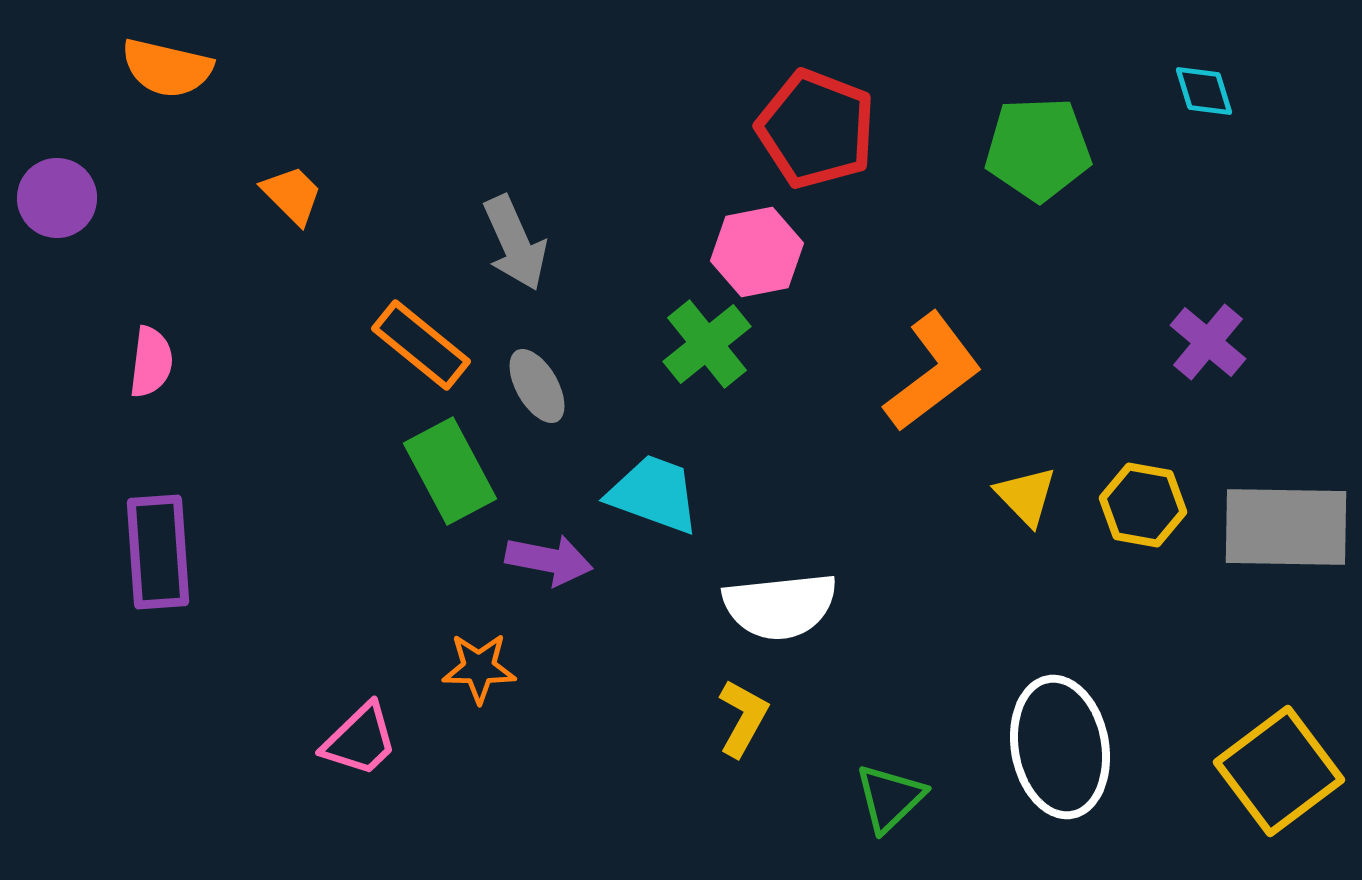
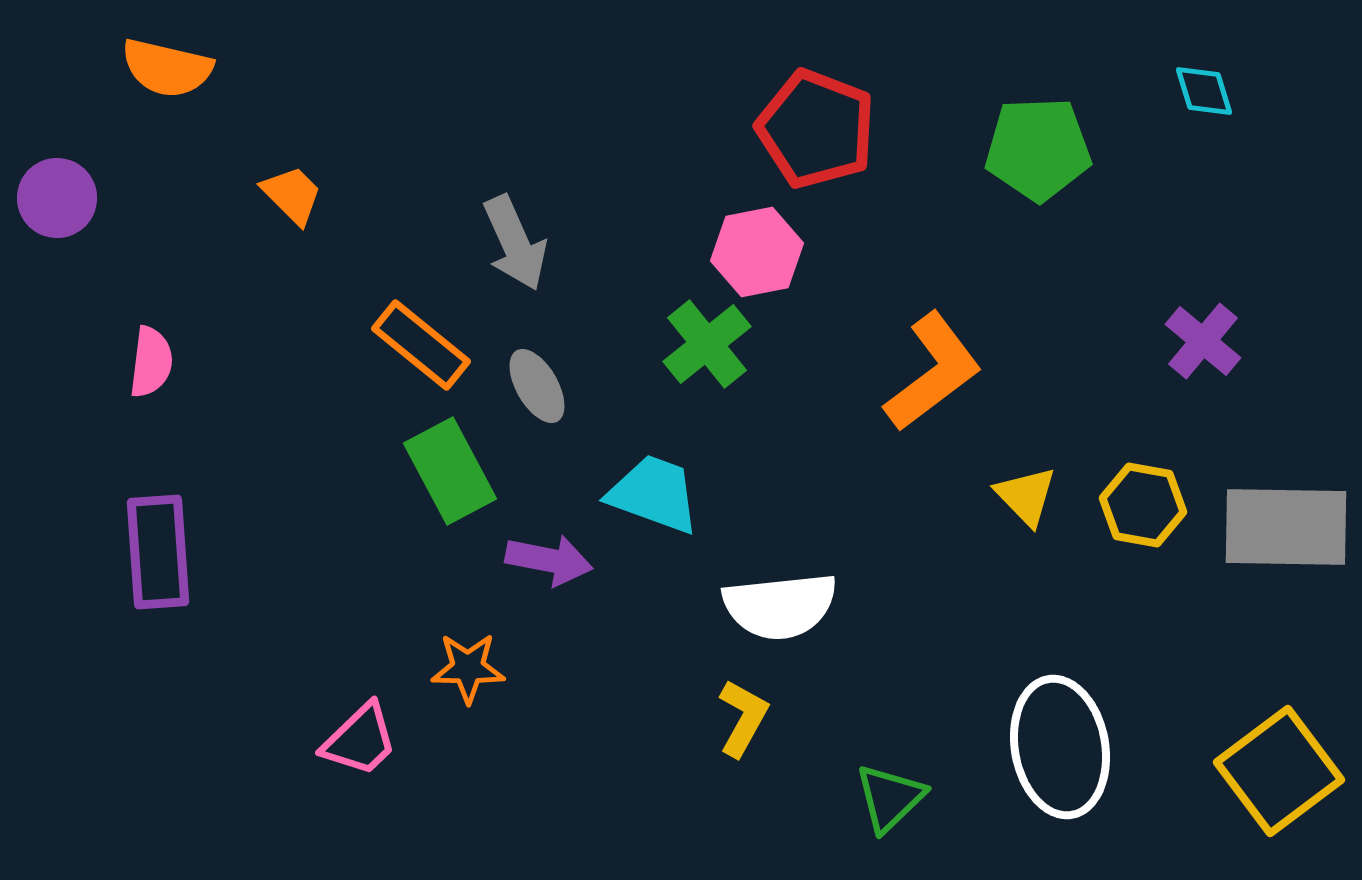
purple cross: moved 5 px left, 1 px up
orange star: moved 11 px left
